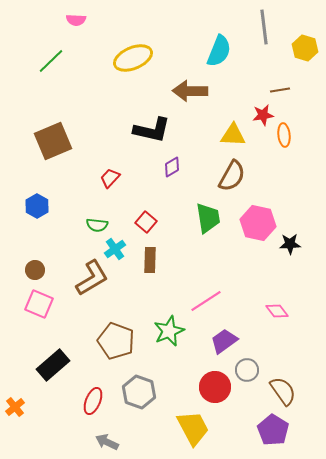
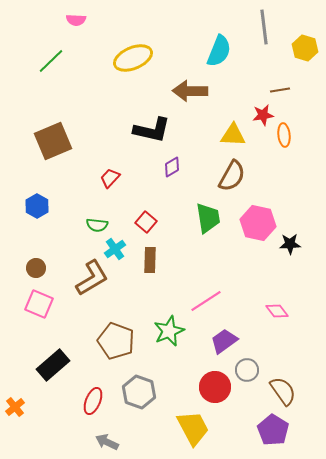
brown circle at (35, 270): moved 1 px right, 2 px up
